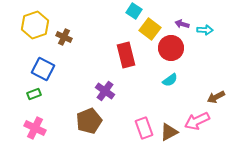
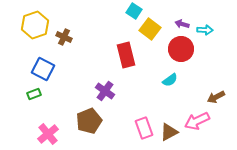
red circle: moved 10 px right, 1 px down
pink cross: moved 13 px right, 6 px down; rotated 25 degrees clockwise
